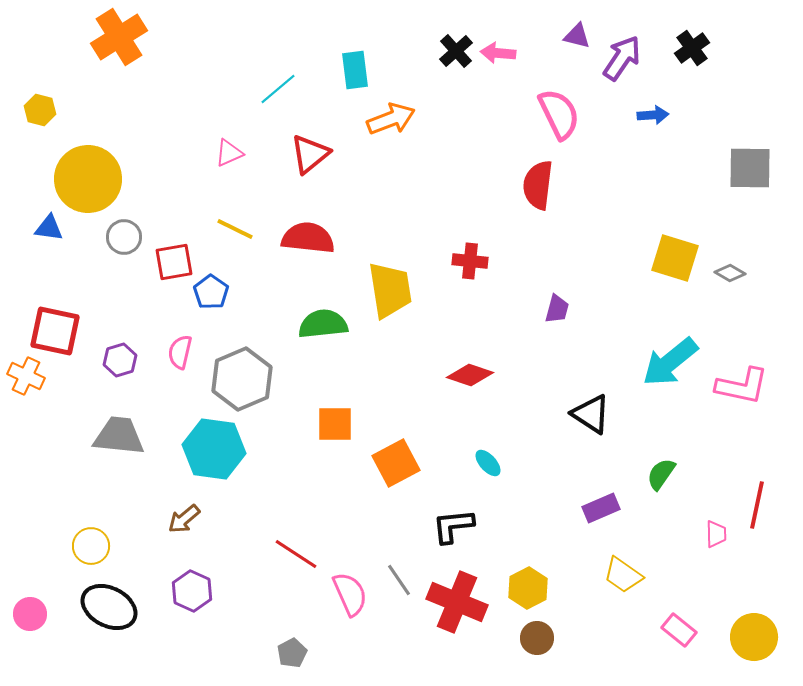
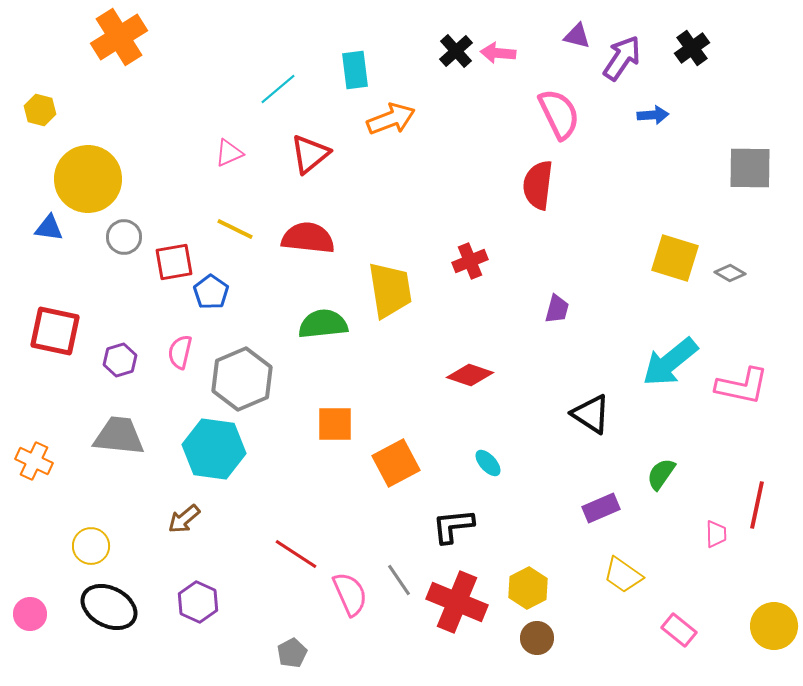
red cross at (470, 261): rotated 28 degrees counterclockwise
orange cross at (26, 376): moved 8 px right, 85 px down
purple hexagon at (192, 591): moved 6 px right, 11 px down
yellow circle at (754, 637): moved 20 px right, 11 px up
